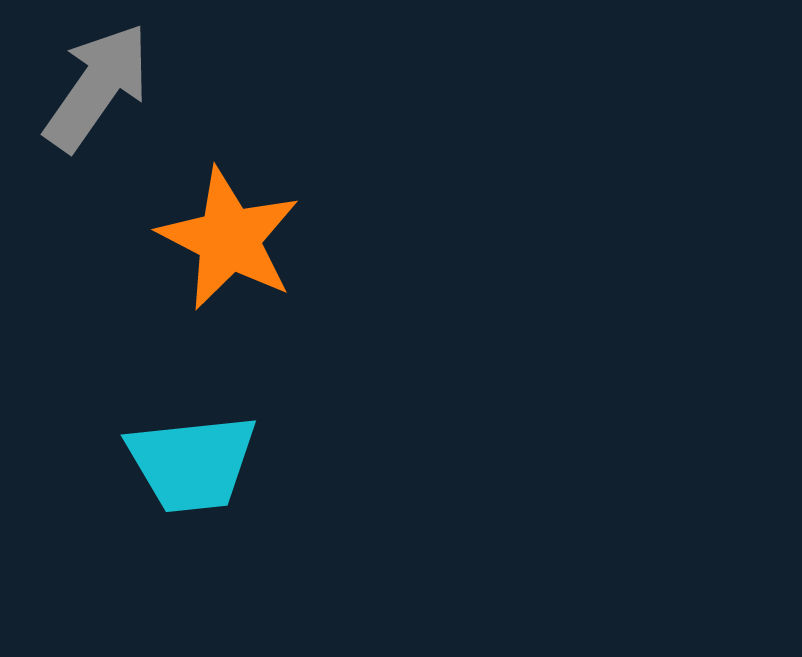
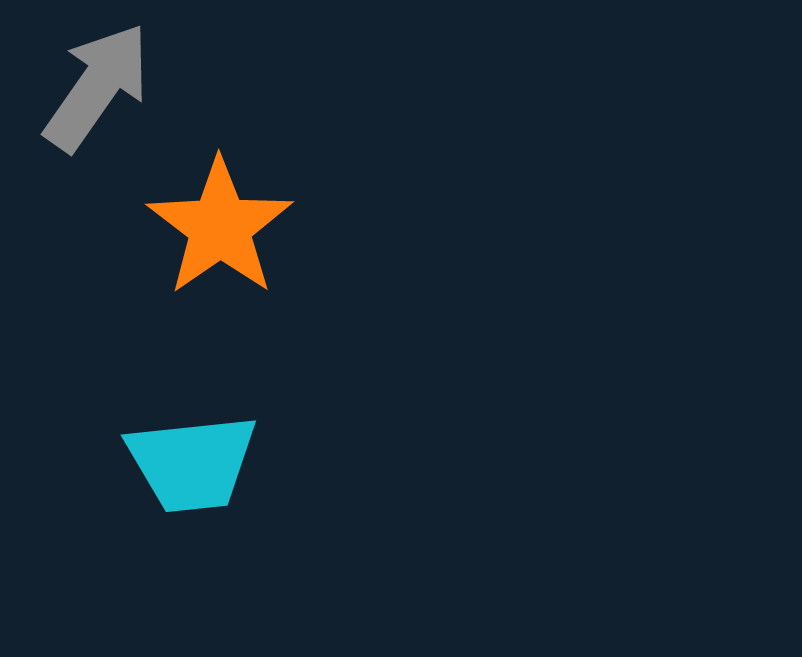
orange star: moved 9 px left, 12 px up; rotated 10 degrees clockwise
